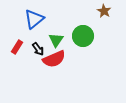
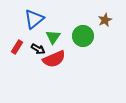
brown star: moved 1 px right, 9 px down; rotated 16 degrees clockwise
green triangle: moved 3 px left, 3 px up
black arrow: rotated 24 degrees counterclockwise
